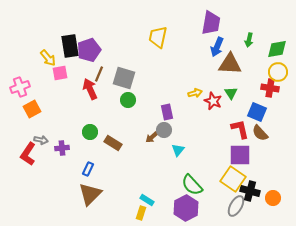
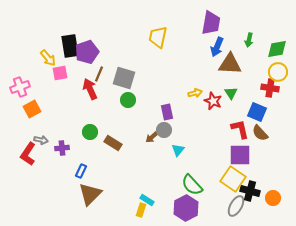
purple pentagon at (89, 50): moved 2 px left, 2 px down
blue rectangle at (88, 169): moved 7 px left, 2 px down
yellow rectangle at (141, 213): moved 3 px up
